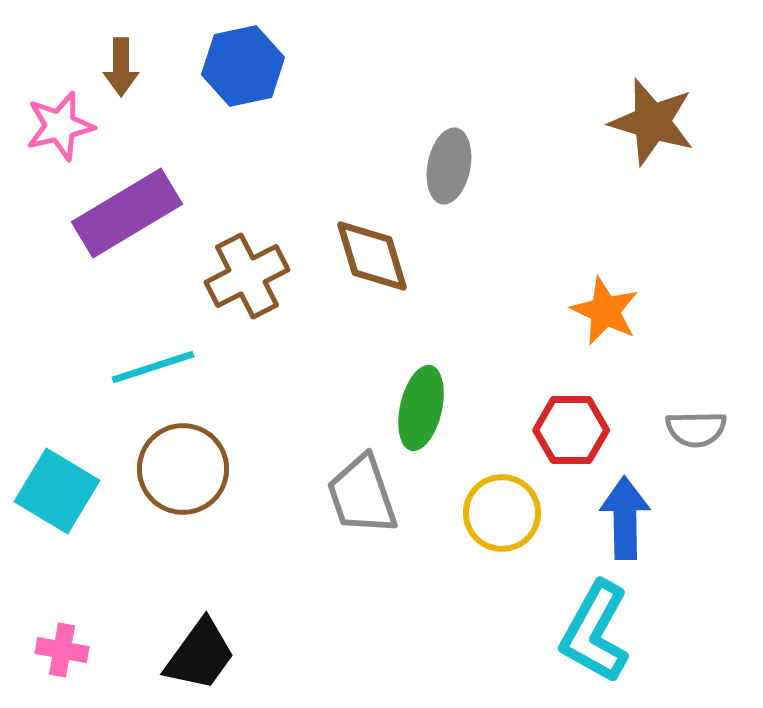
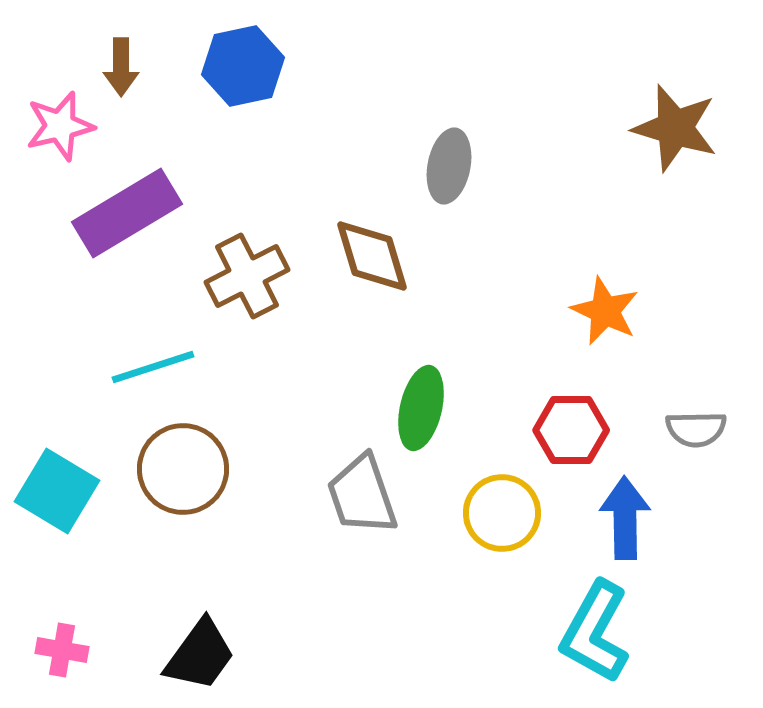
brown star: moved 23 px right, 6 px down
